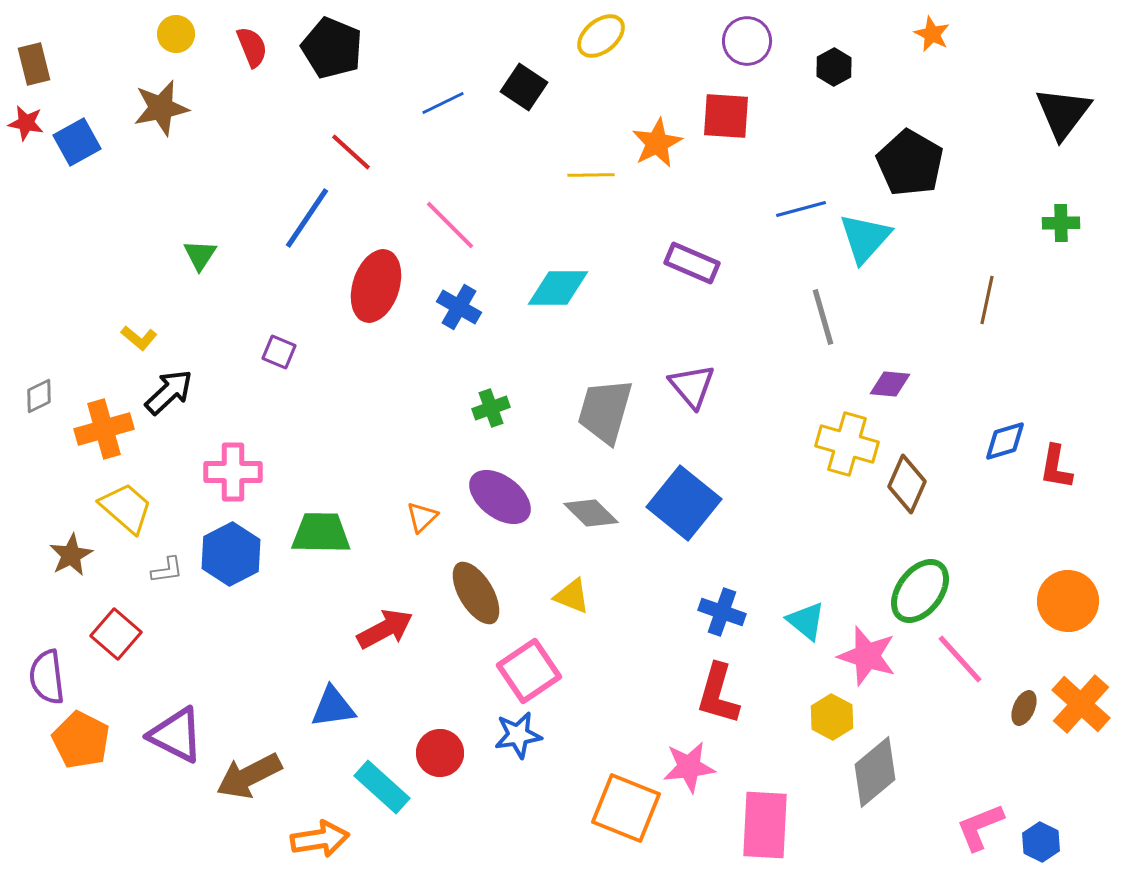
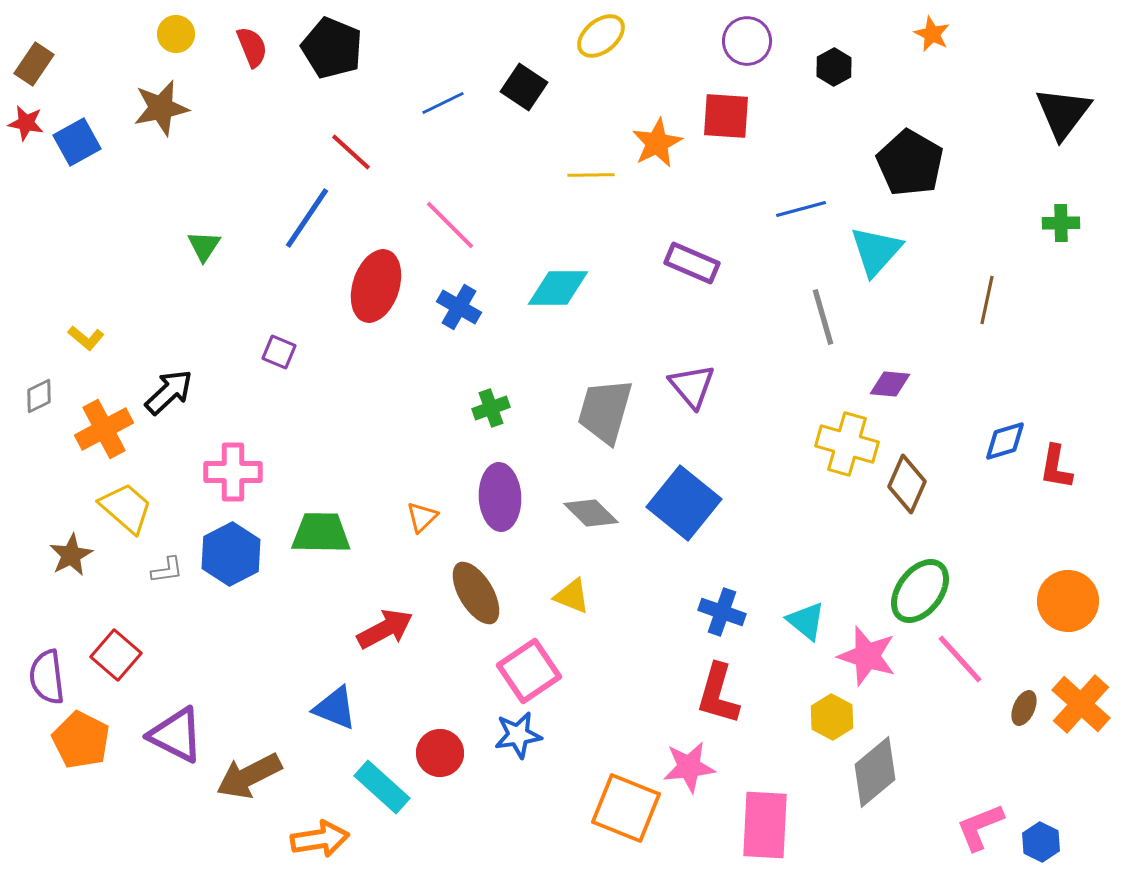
brown rectangle at (34, 64): rotated 48 degrees clockwise
cyan triangle at (865, 238): moved 11 px right, 13 px down
green triangle at (200, 255): moved 4 px right, 9 px up
yellow L-shape at (139, 338): moved 53 px left
orange cross at (104, 429): rotated 12 degrees counterclockwise
purple ellipse at (500, 497): rotated 50 degrees clockwise
red square at (116, 634): moved 21 px down
blue triangle at (333, 707): moved 2 px right, 1 px down; rotated 30 degrees clockwise
